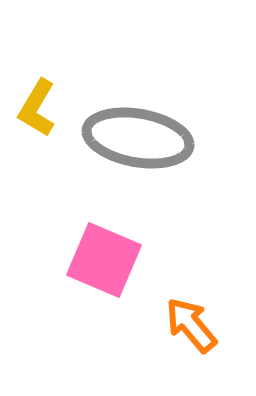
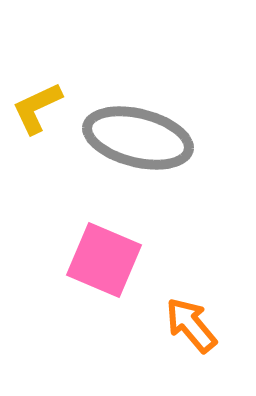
yellow L-shape: rotated 34 degrees clockwise
gray ellipse: rotated 4 degrees clockwise
